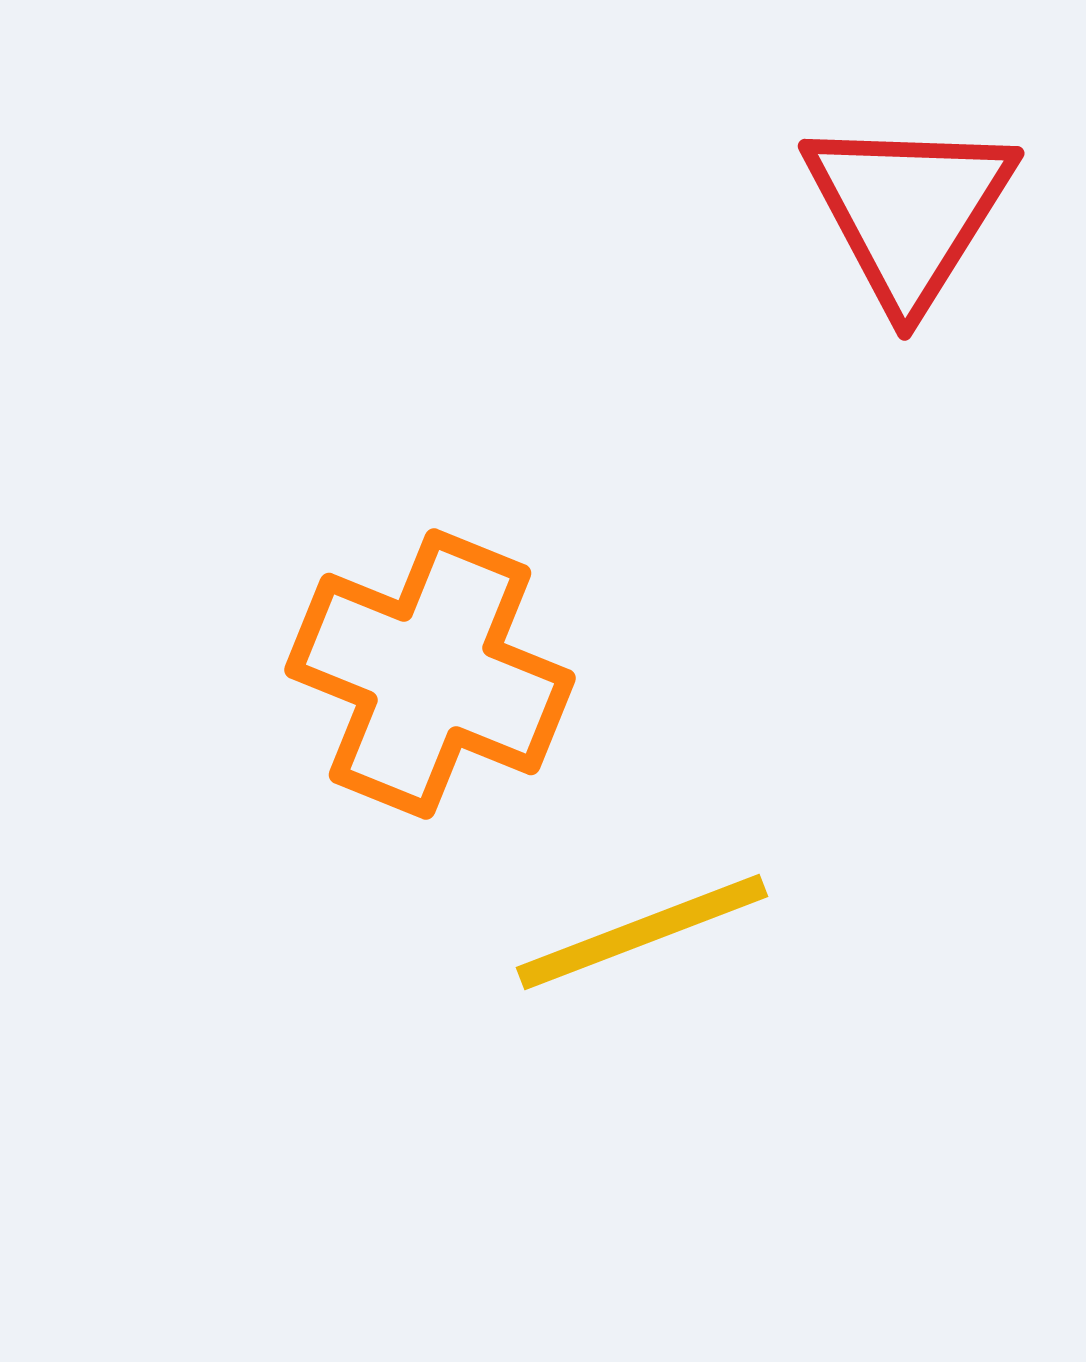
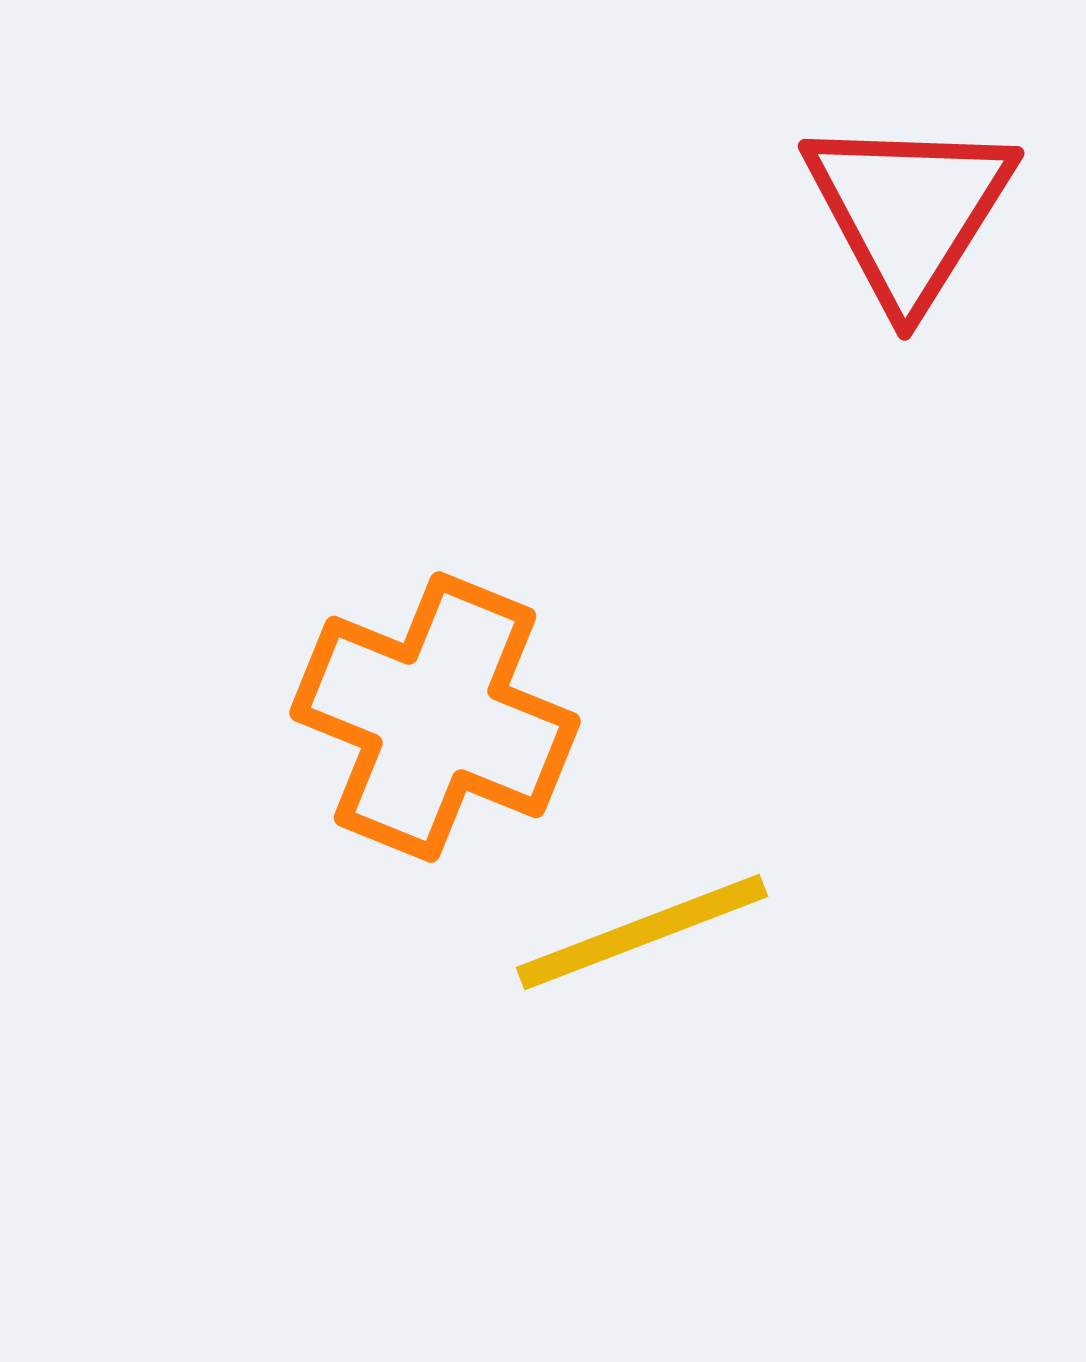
orange cross: moved 5 px right, 43 px down
